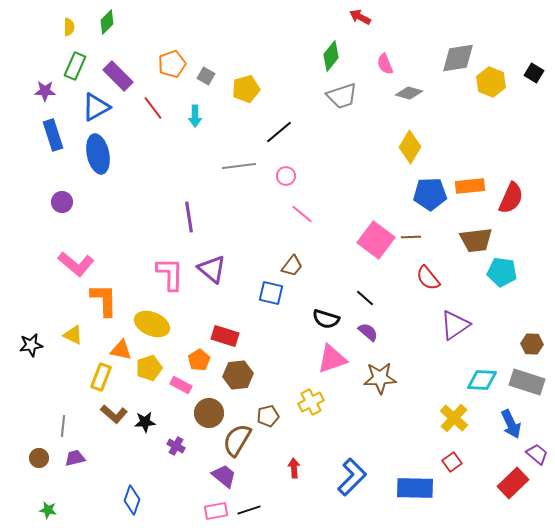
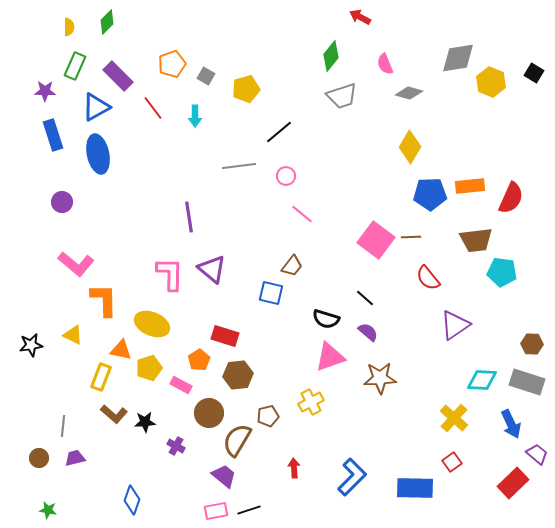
pink triangle at (332, 359): moved 2 px left, 2 px up
